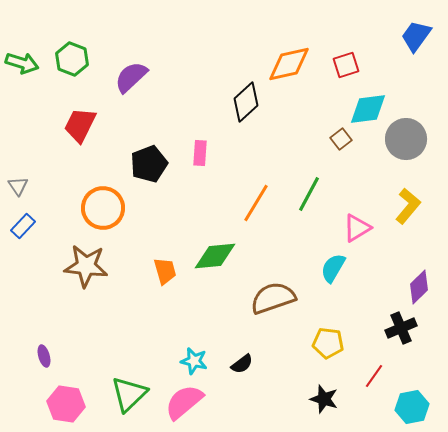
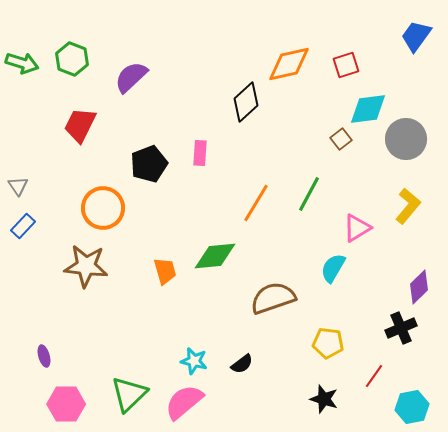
pink hexagon: rotated 9 degrees counterclockwise
